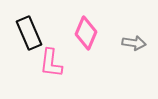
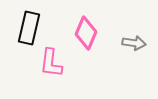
black rectangle: moved 5 px up; rotated 36 degrees clockwise
